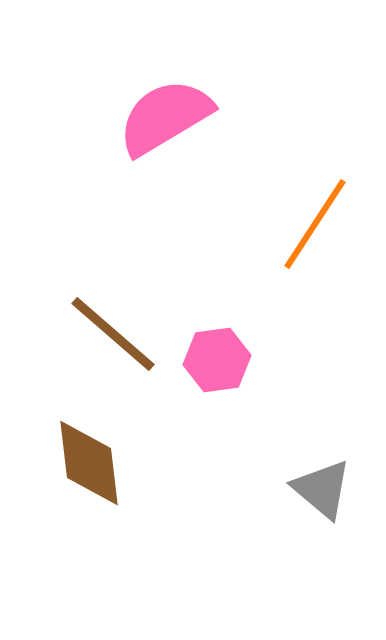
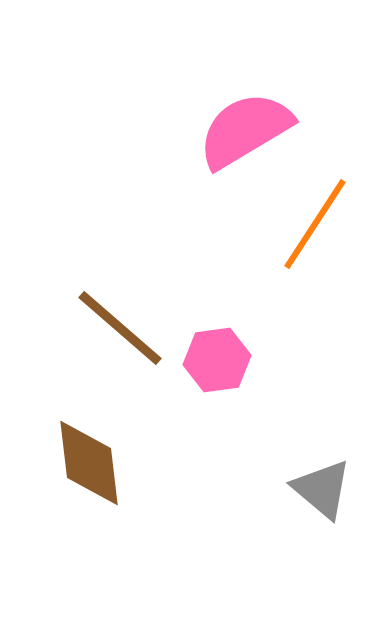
pink semicircle: moved 80 px right, 13 px down
brown line: moved 7 px right, 6 px up
